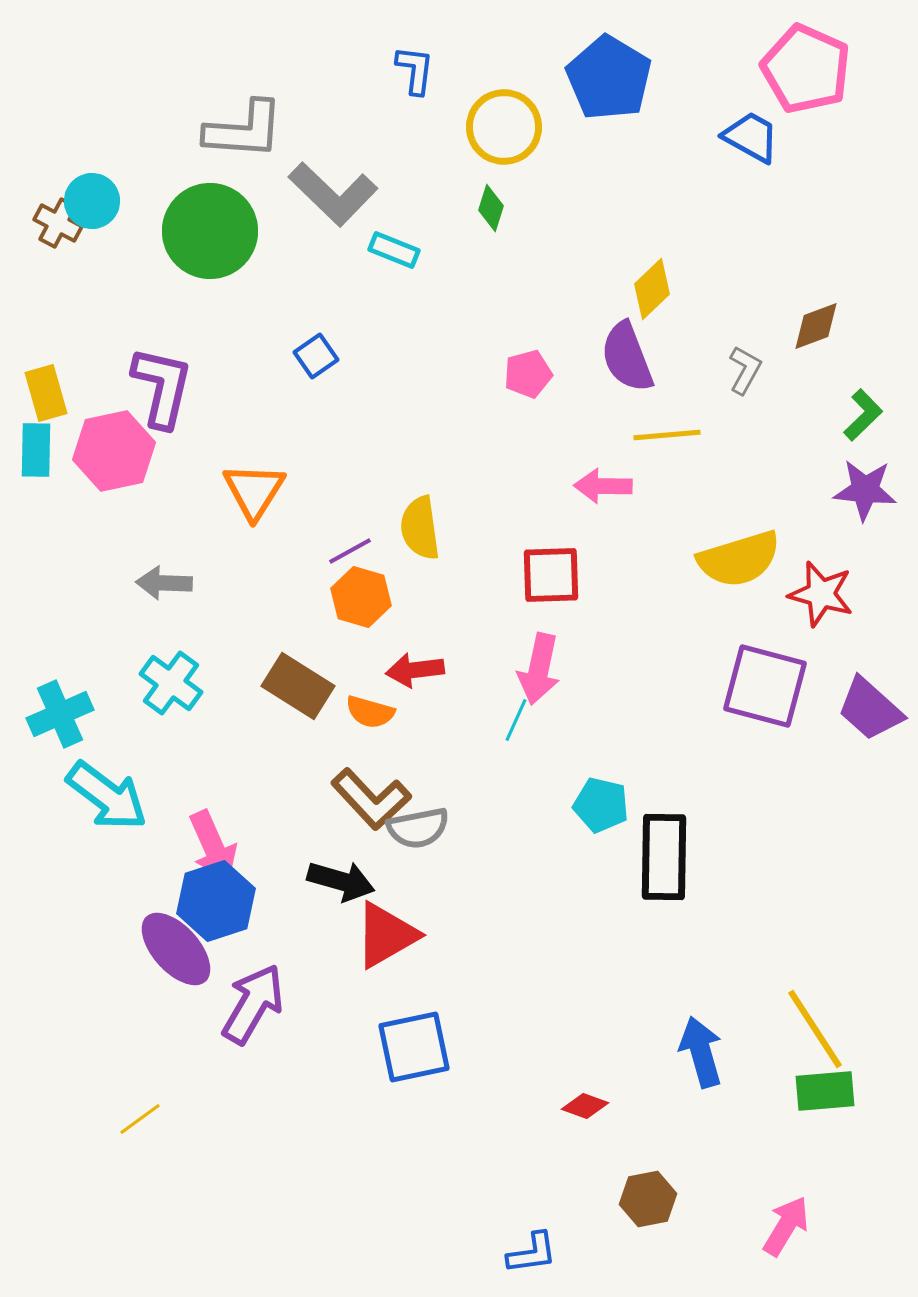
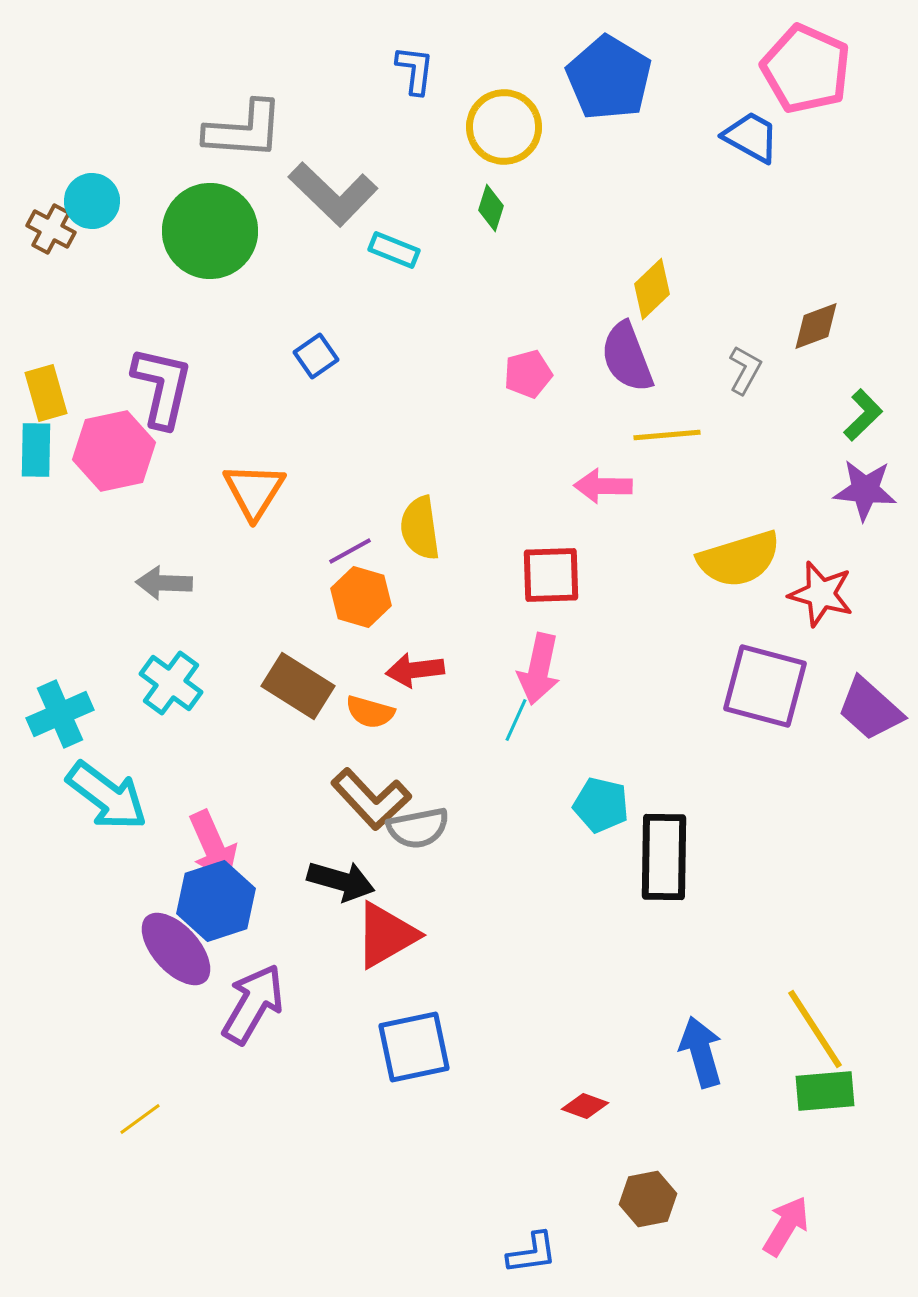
brown cross at (58, 223): moved 7 px left, 6 px down
